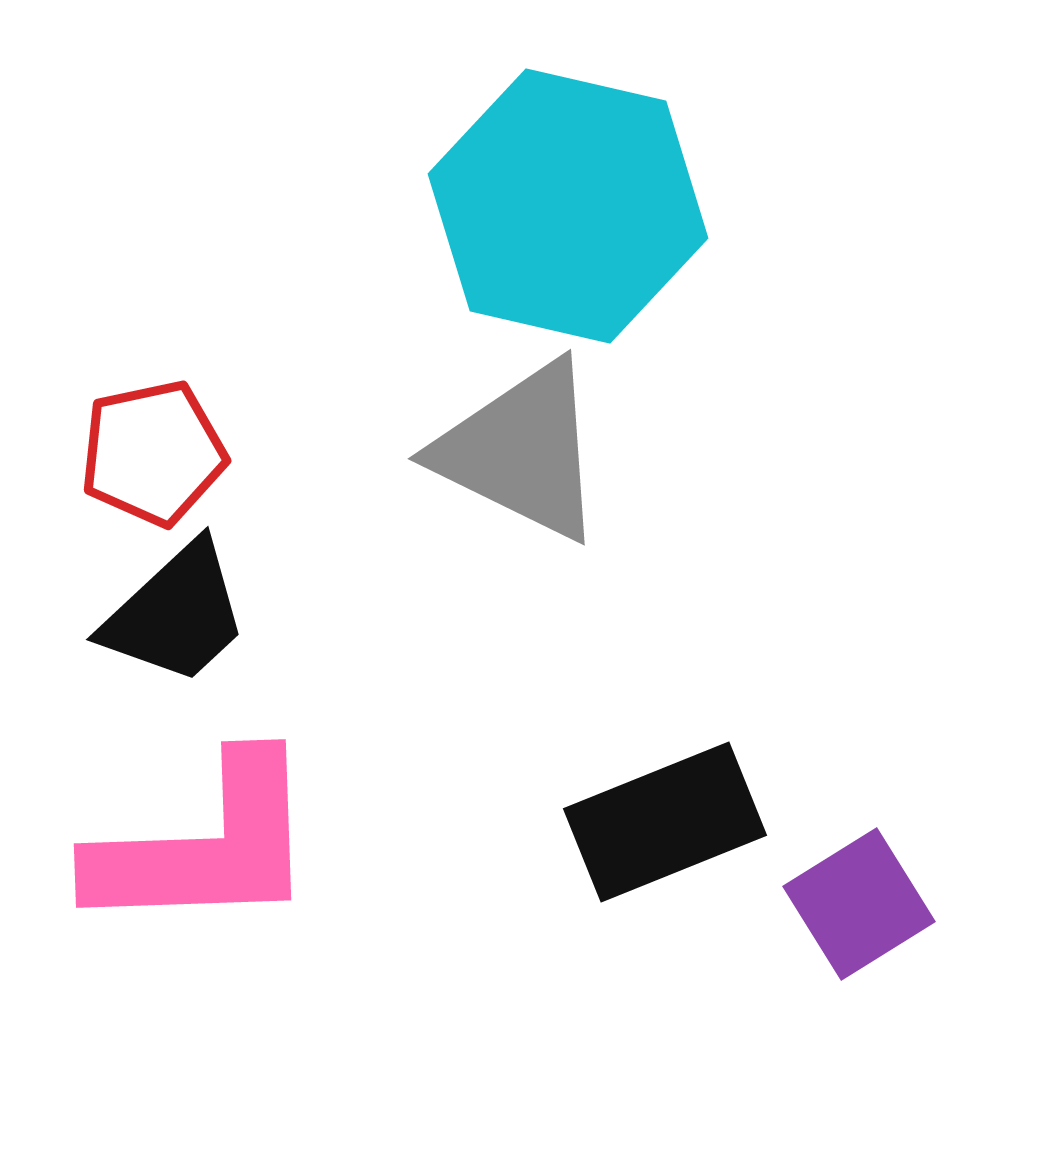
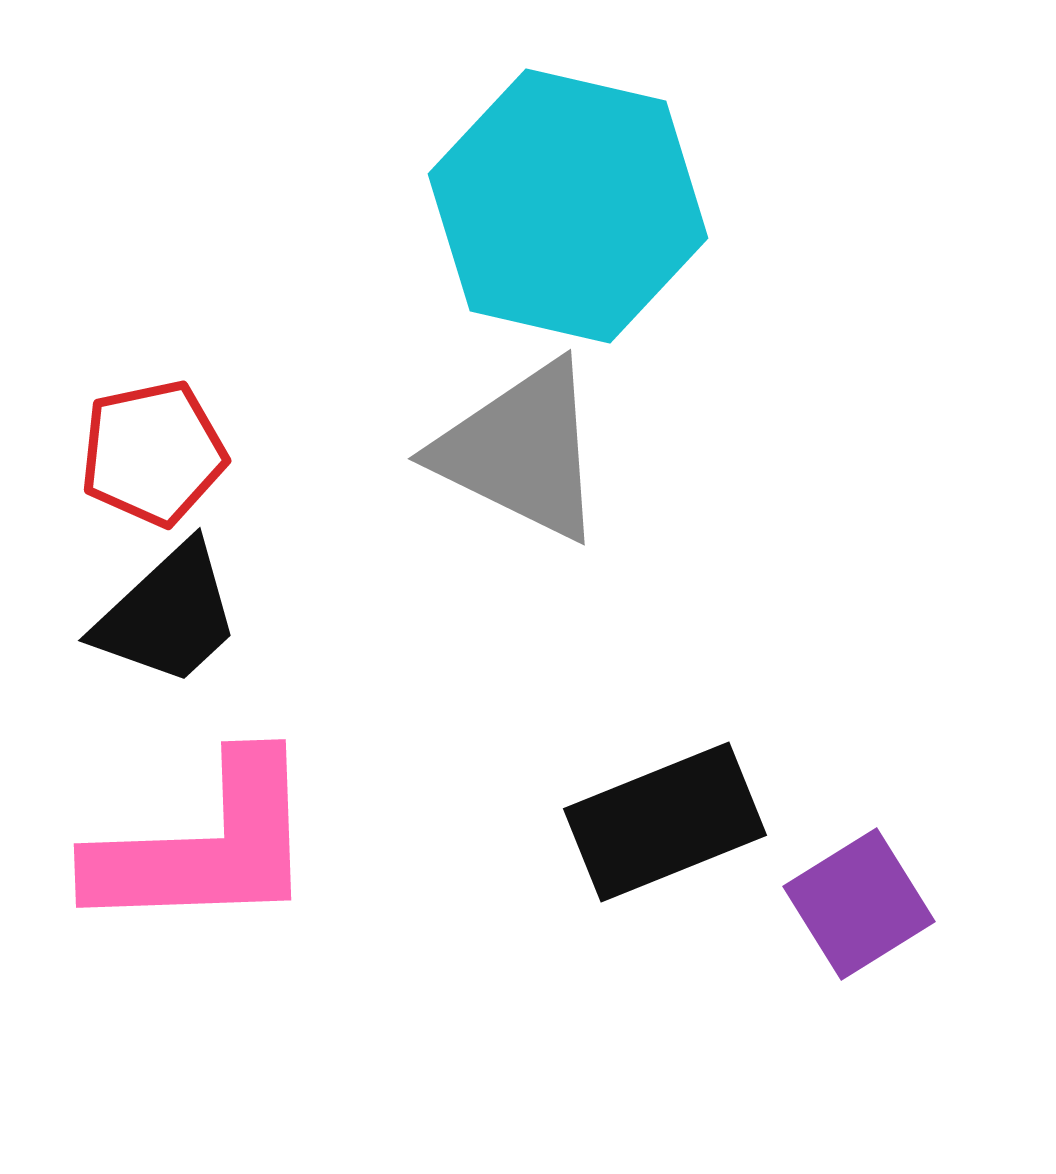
black trapezoid: moved 8 px left, 1 px down
